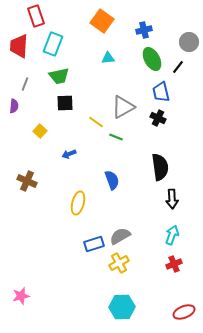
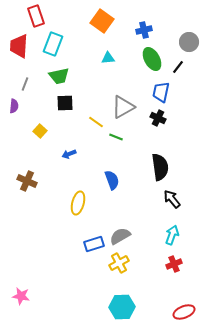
blue trapezoid: rotated 25 degrees clockwise
black arrow: rotated 144 degrees clockwise
pink star: rotated 24 degrees clockwise
